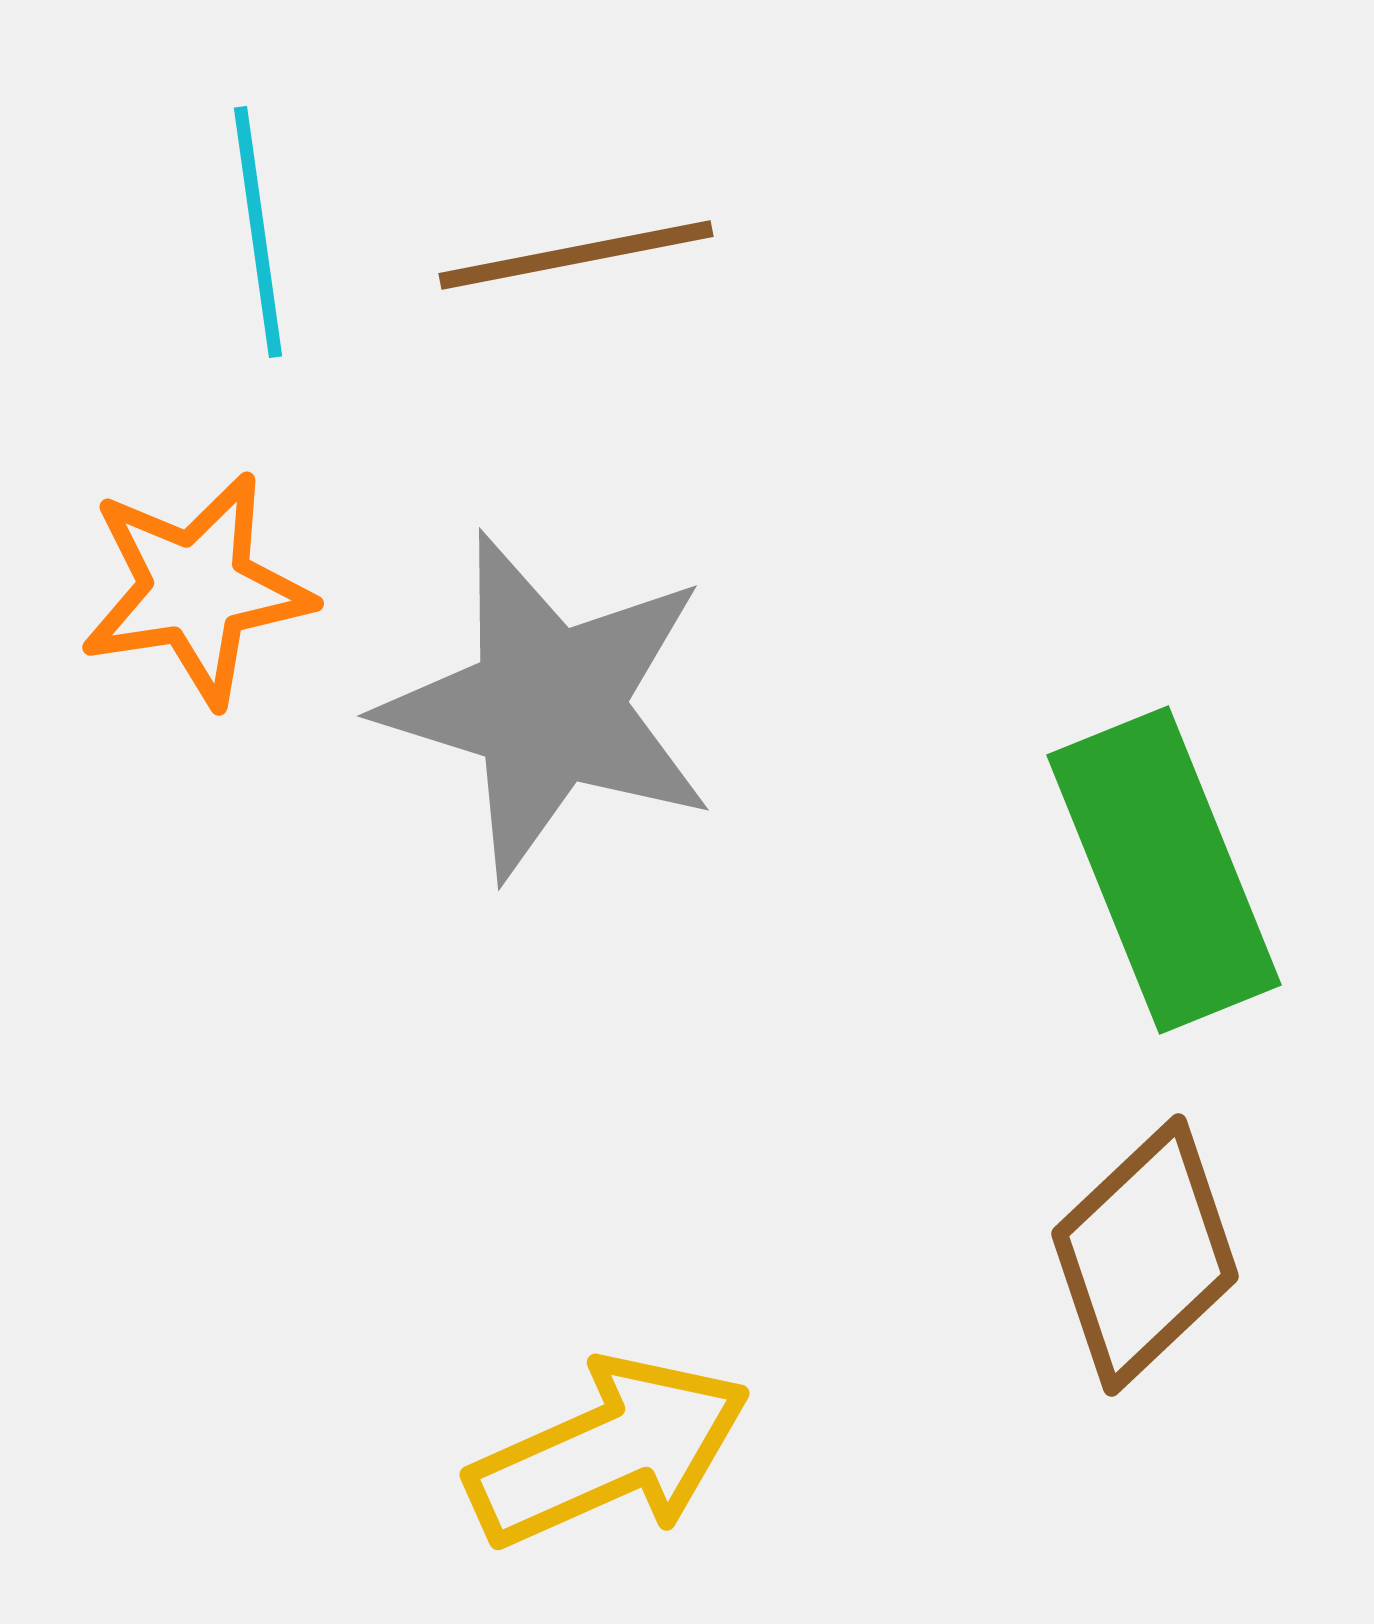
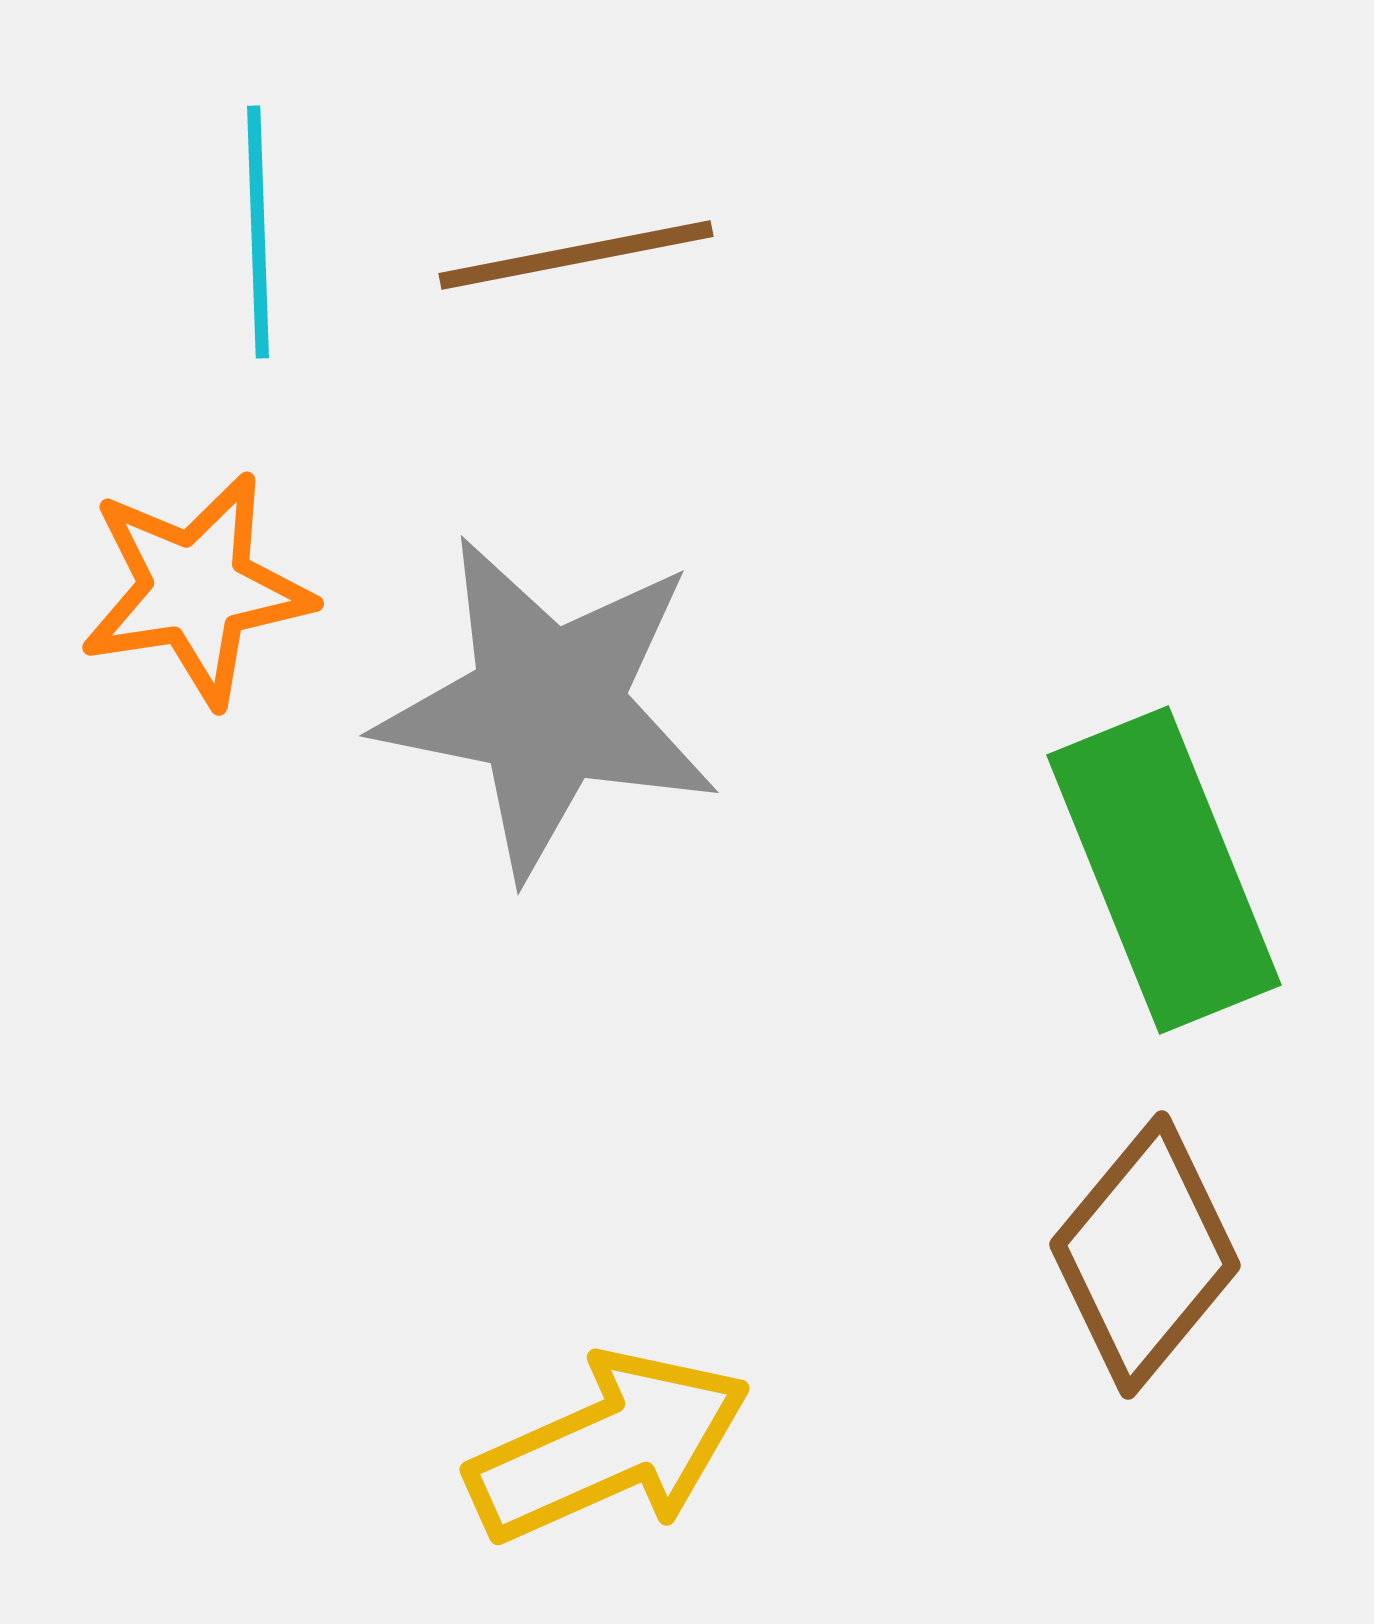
cyan line: rotated 6 degrees clockwise
gray star: rotated 6 degrees counterclockwise
brown diamond: rotated 7 degrees counterclockwise
yellow arrow: moved 5 px up
